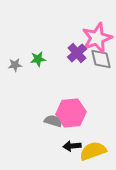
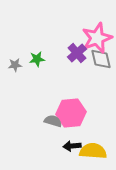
green star: moved 1 px left
yellow semicircle: rotated 24 degrees clockwise
